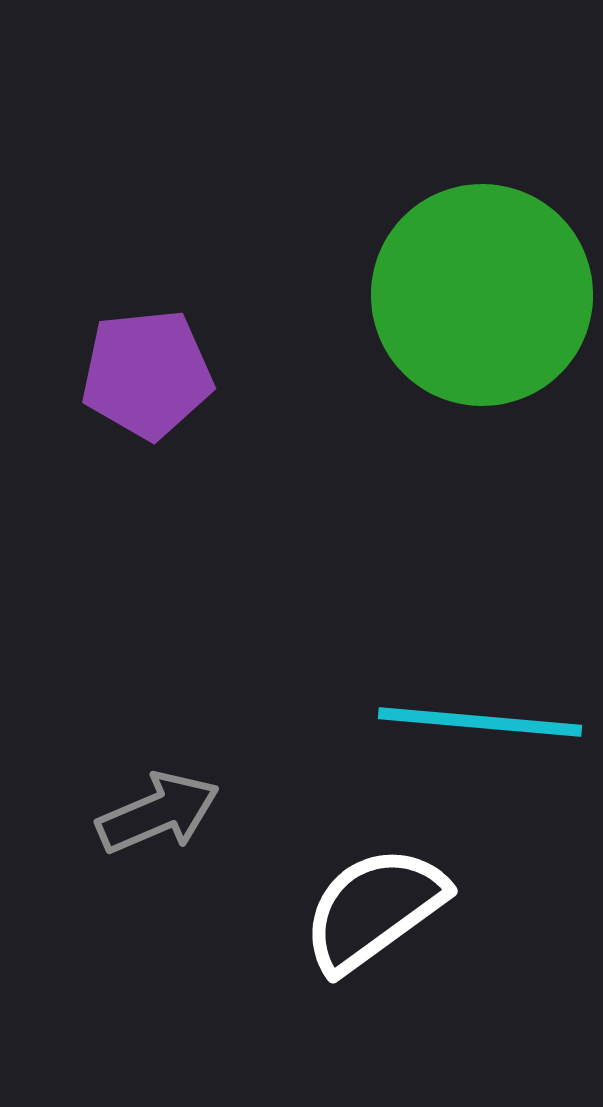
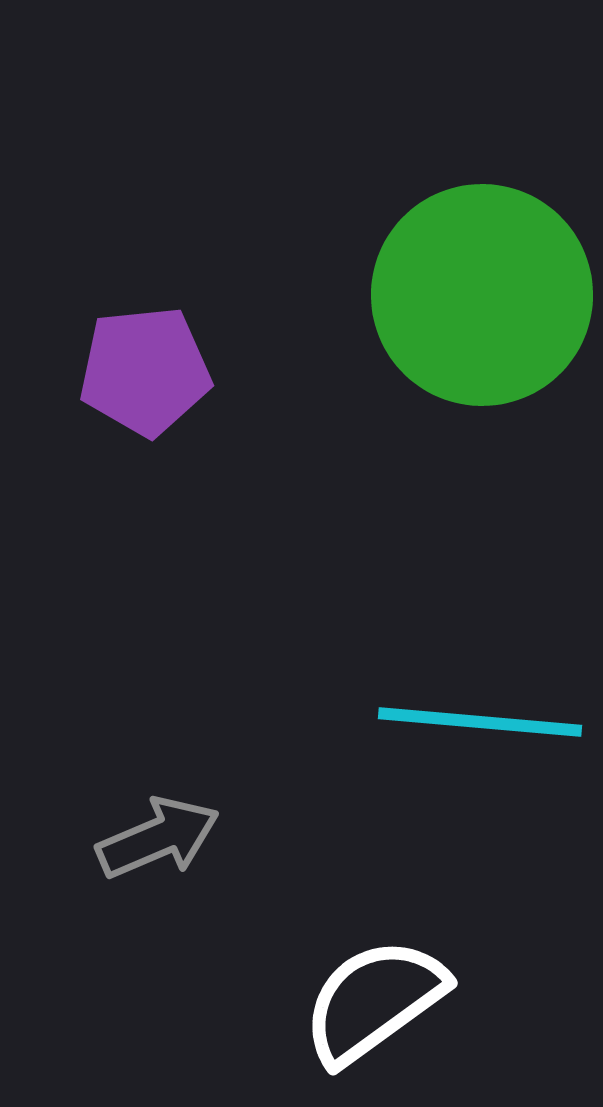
purple pentagon: moved 2 px left, 3 px up
gray arrow: moved 25 px down
white semicircle: moved 92 px down
